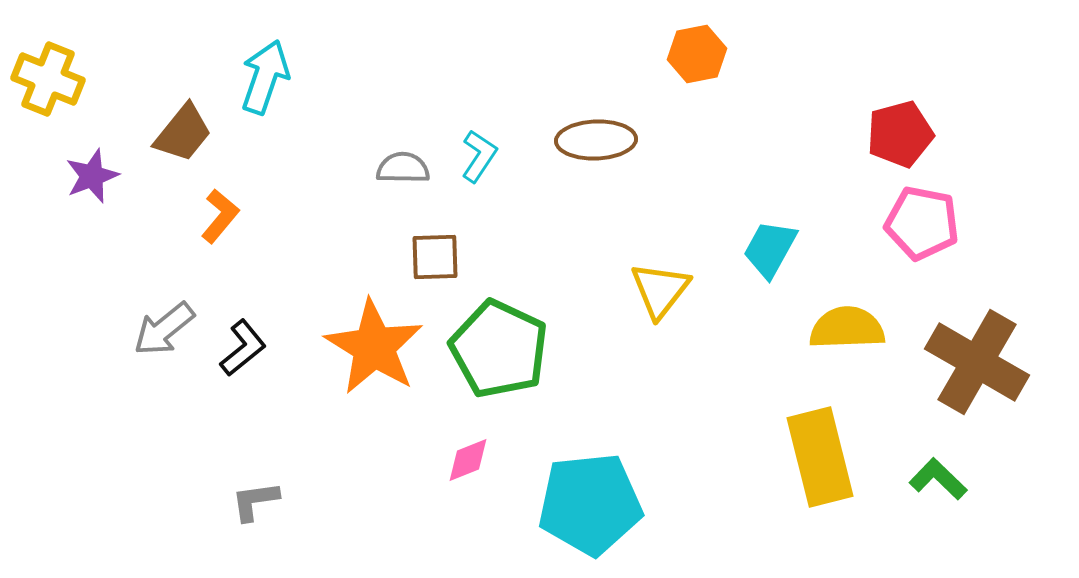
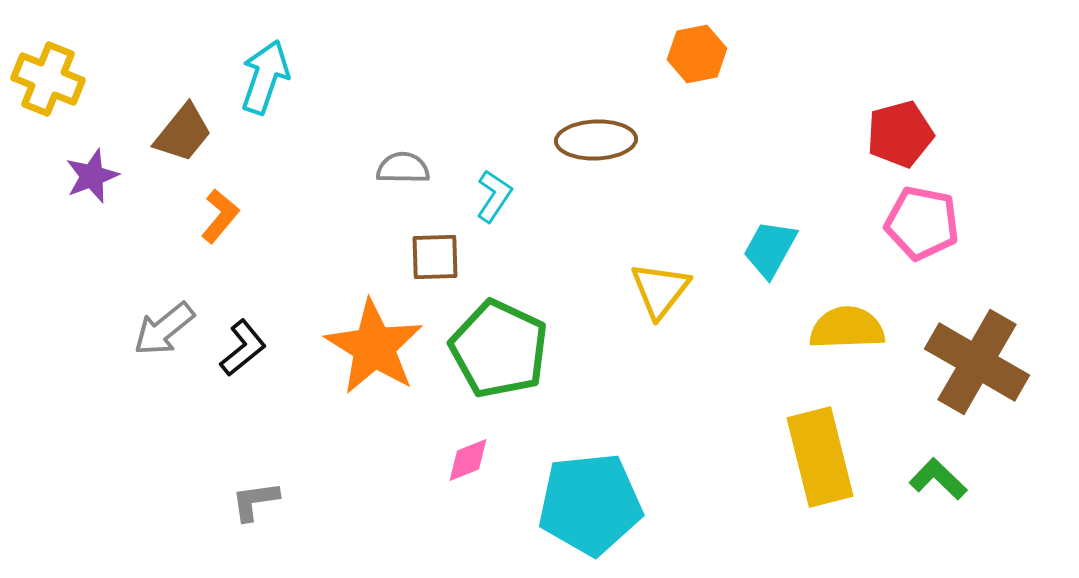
cyan L-shape: moved 15 px right, 40 px down
